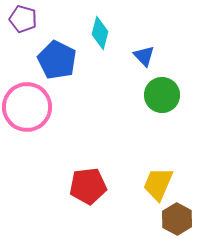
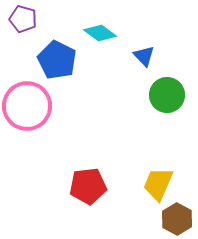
cyan diamond: rotated 68 degrees counterclockwise
green circle: moved 5 px right
pink circle: moved 1 px up
